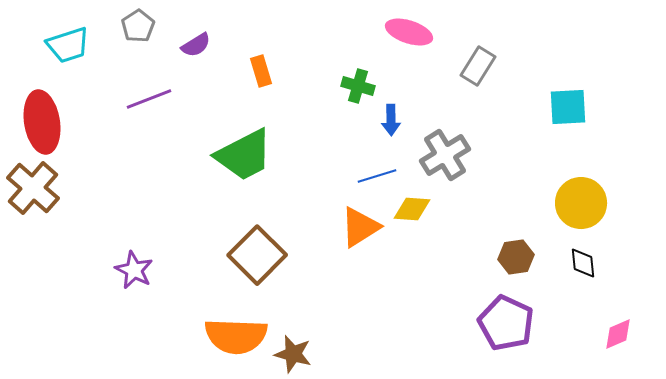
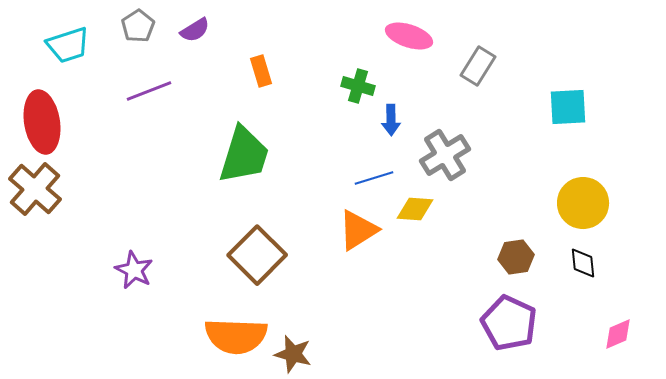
pink ellipse: moved 4 px down
purple semicircle: moved 1 px left, 15 px up
purple line: moved 8 px up
green trapezoid: rotated 46 degrees counterclockwise
blue line: moved 3 px left, 2 px down
brown cross: moved 2 px right, 1 px down
yellow circle: moved 2 px right
yellow diamond: moved 3 px right
orange triangle: moved 2 px left, 3 px down
purple pentagon: moved 3 px right
